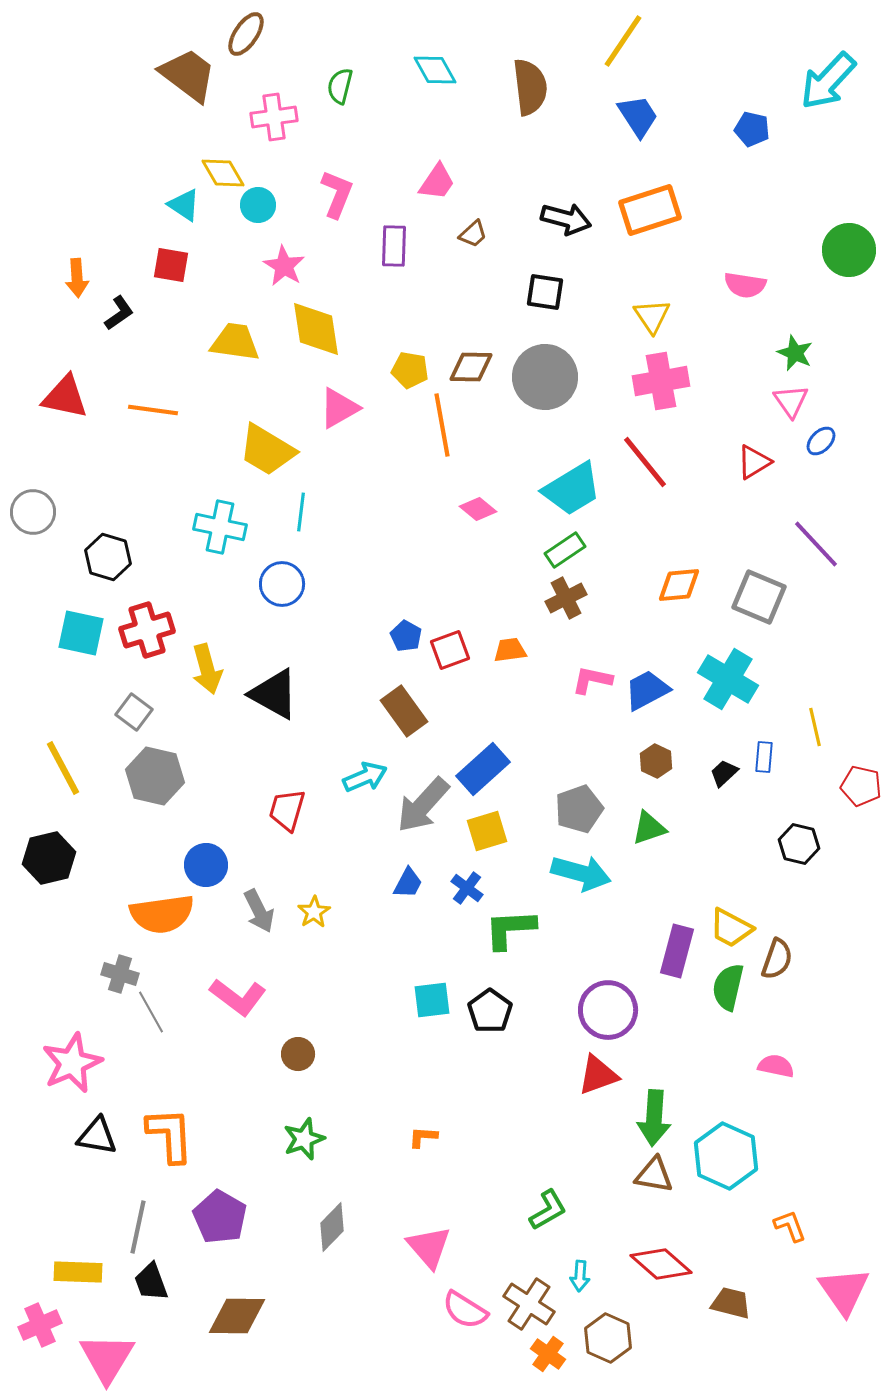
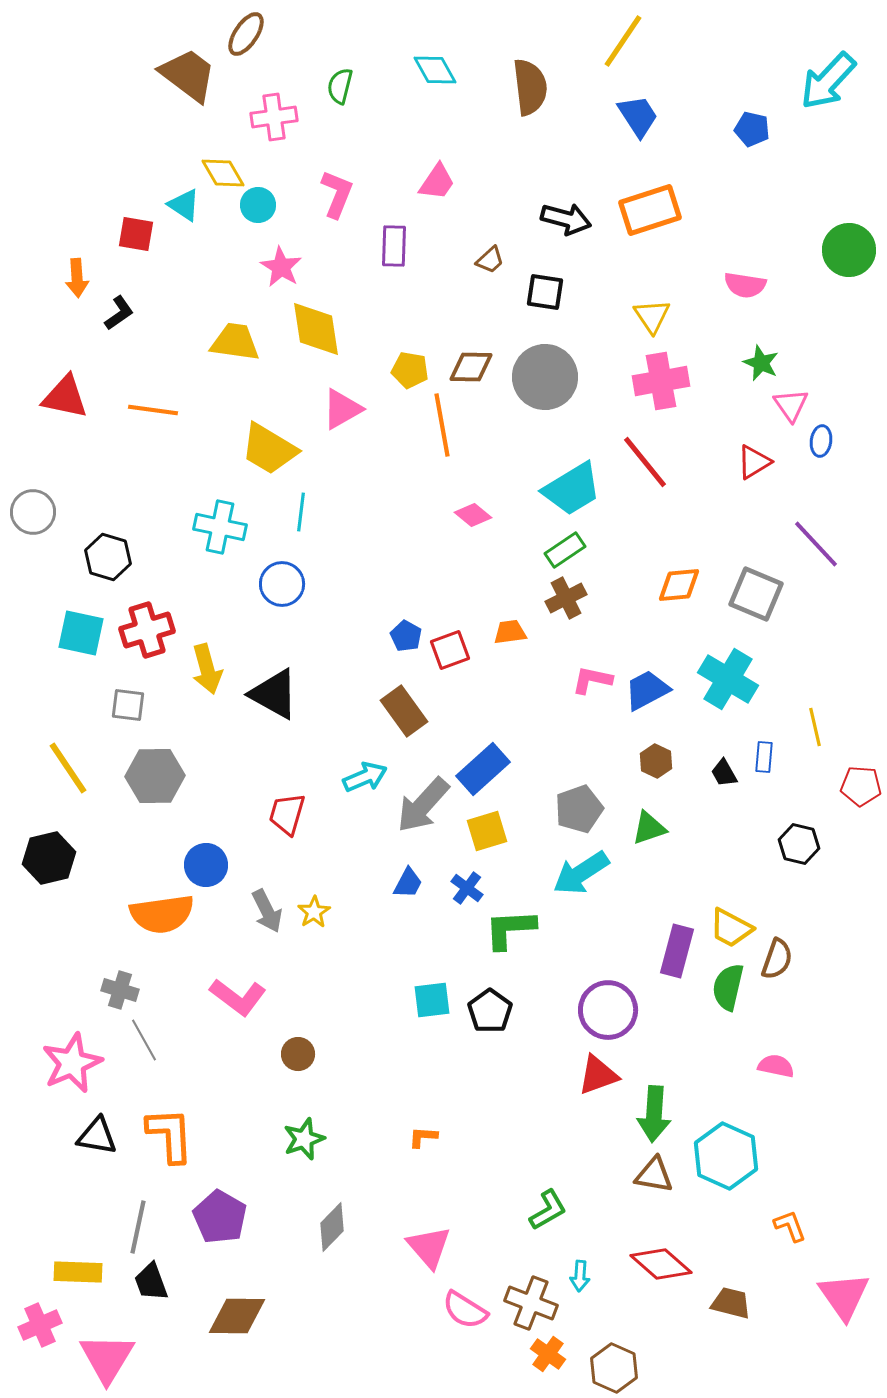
brown trapezoid at (473, 234): moved 17 px right, 26 px down
red square at (171, 265): moved 35 px left, 31 px up
pink star at (284, 266): moved 3 px left, 1 px down
green star at (795, 353): moved 34 px left, 10 px down
pink triangle at (791, 401): moved 4 px down
pink triangle at (339, 408): moved 3 px right, 1 px down
blue ellipse at (821, 441): rotated 36 degrees counterclockwise
yellow trapezoid at (267, 450): moved 2 px right, 1 px up
pink diamond at (478, 509): moved 5 px left, 6 px down
gray square at (759, 597): moved 3 px left, 3 px up
orange trapezoid at (510, 650): moved 18 px up
gray square at (134, 712): moved 6 px left, 7 px up; rotated 30 degrees counterclockwise
yellow line at (63, 768): moved 5 px right; rotated 6 degrees counterclockwise
black trapezoid at (724, 773): rotated 76 degrees counterclockwise
gray hexagon at (155, 776): rotated 14 degrees counterclockwise
red pentagon at (861, 786): rotated 9 degrees counterclockwise
red trapezoid at (287, 810): moved 4 px down
cyan arrow at (581, 873): rotated 132 degrees clockwise
gray arrow at (259, 911): moved 8 px right
gray cross at (120, 974): moved 16 px down
gray line at (151, 1012): moved 7 px left, 28 px down
green arrow at (654, 1118): moved 4 px up
pink triangle at (844, 1291): moved 5 px down
brown cross at (529, 1304): moved 2 px right, 1 px up; rotated 12 degrees counterclockwise
brown hexagon at (608, 1338): moved 6 px right, 30 px down
